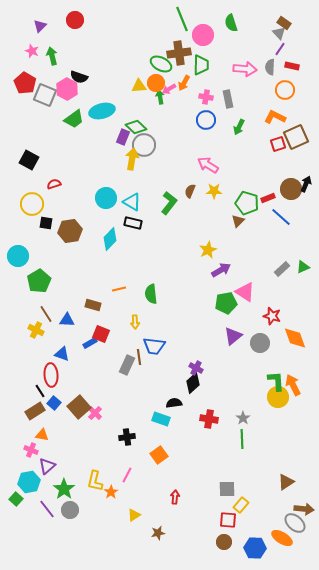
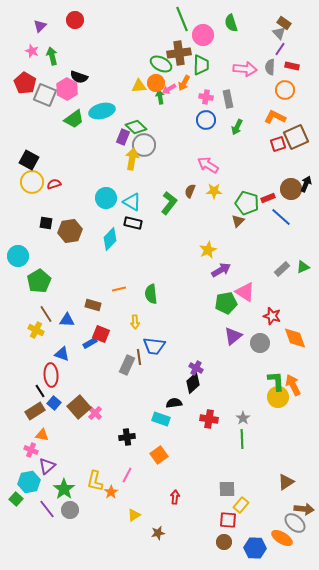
green arrow at (239, 127): moved 2 px left
yellow circle at (32, 204): moved 22 px up
